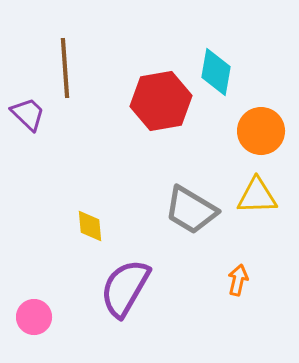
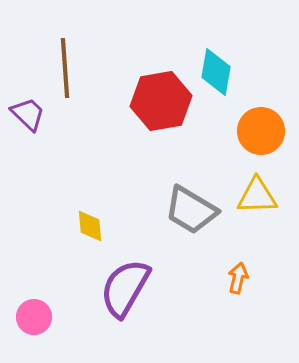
orange arrow: moved 2 px up
